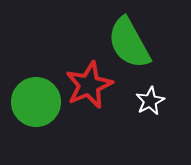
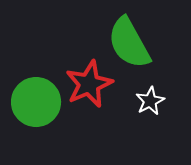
red star: moved 1 px up
